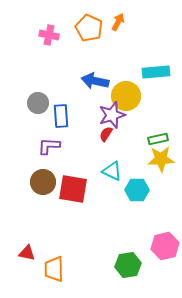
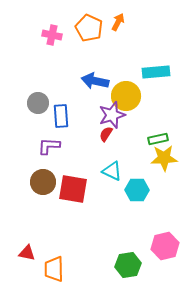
pink cross: moved 3 px right
yellow star: moved 3 px right, 1 px up
